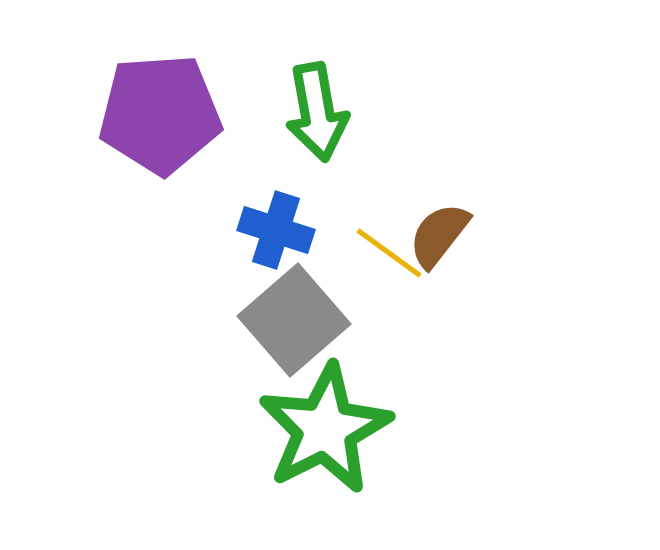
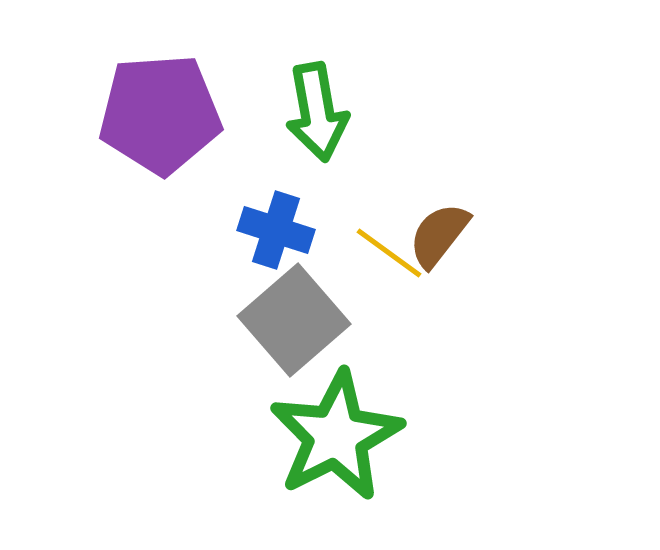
green star: moved 11 px right, 7 px down
